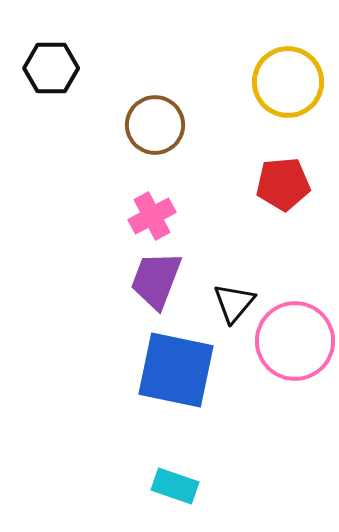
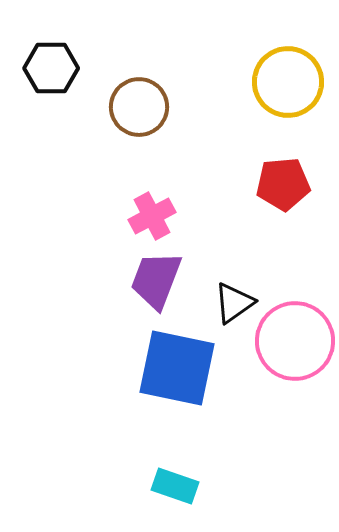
brown circle: moved 16 px left, 18 px up
black triangle: rotated 15 degrees clockwise
blue square: moved 1 px right, 2 px up
